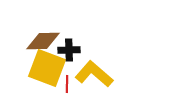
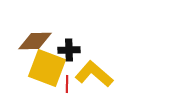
brown diamond: moved 8 px left
